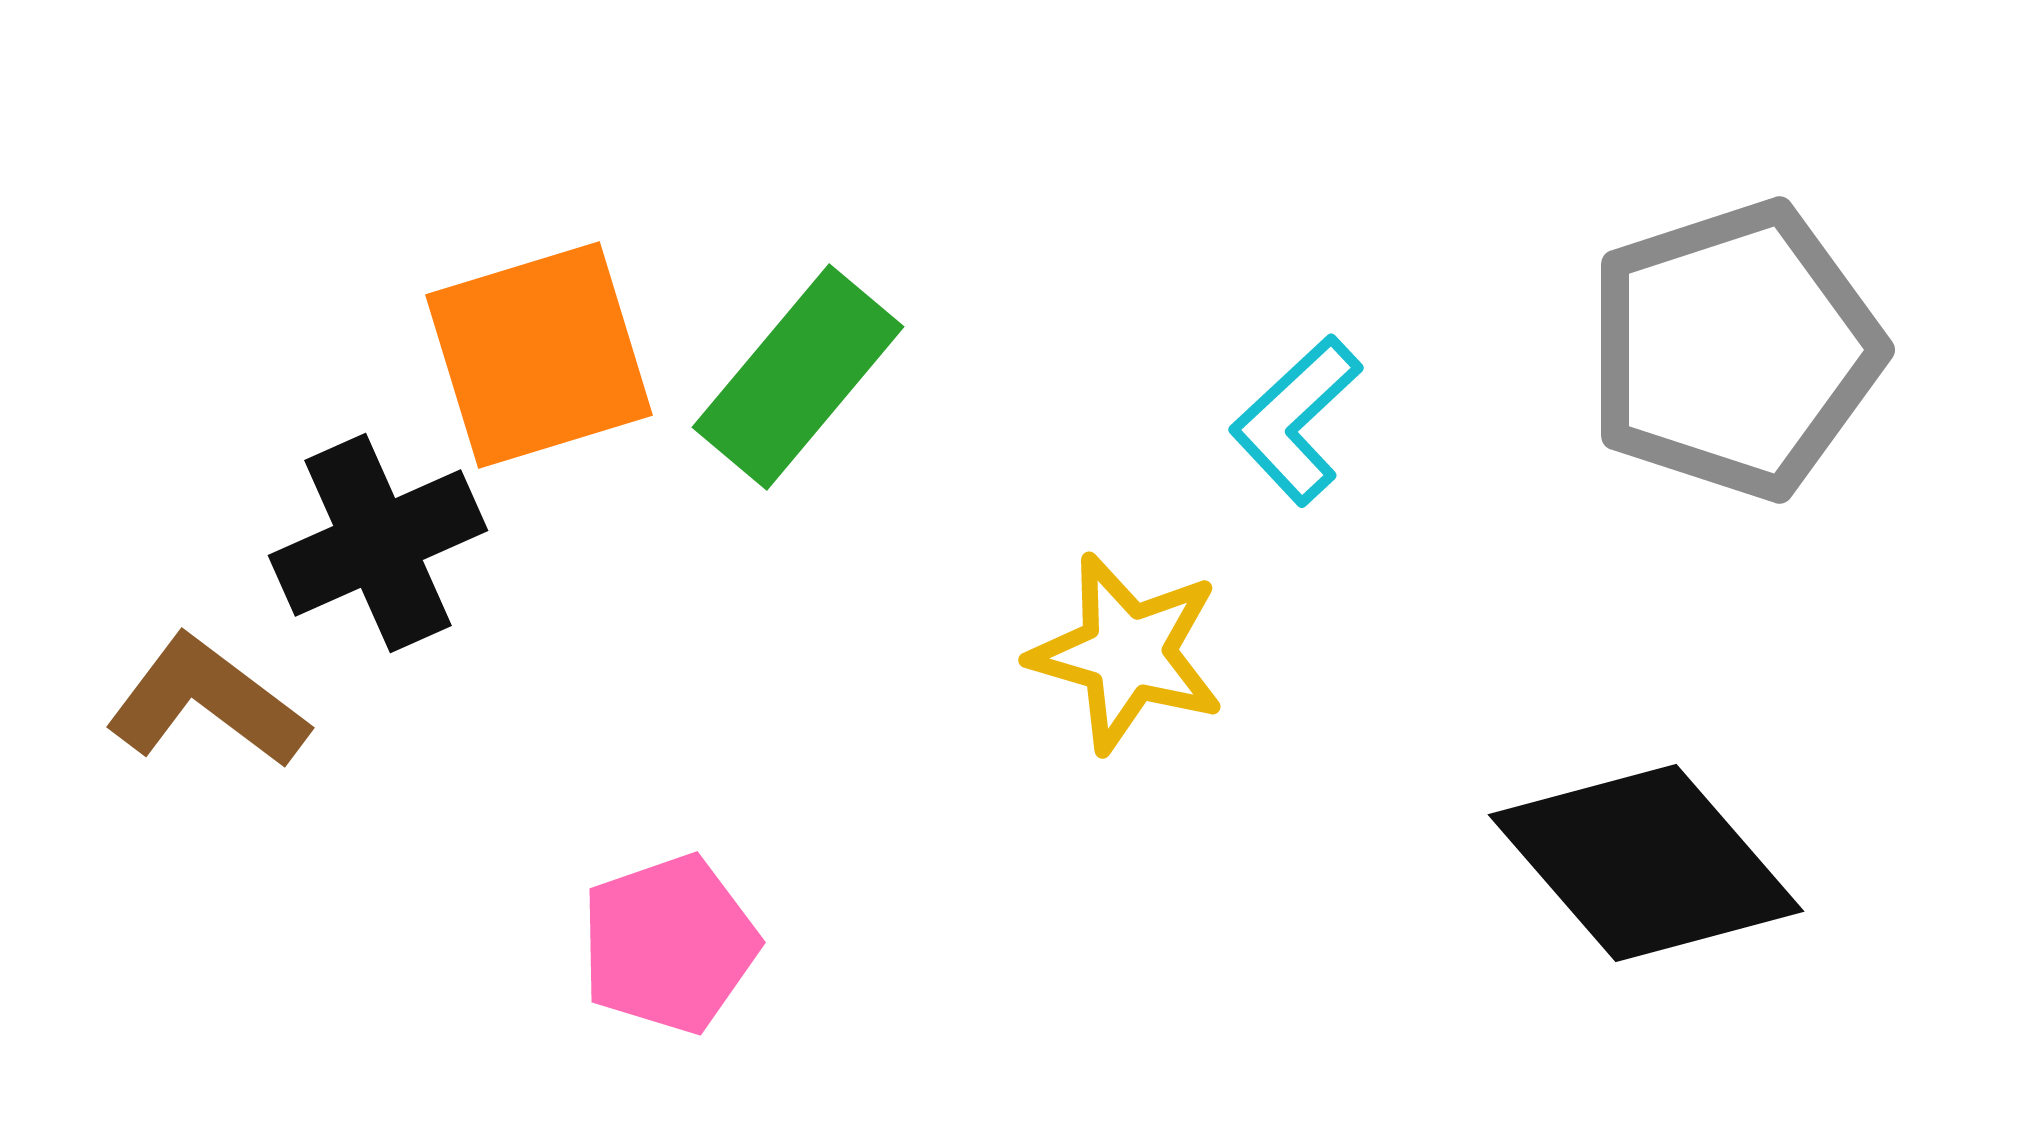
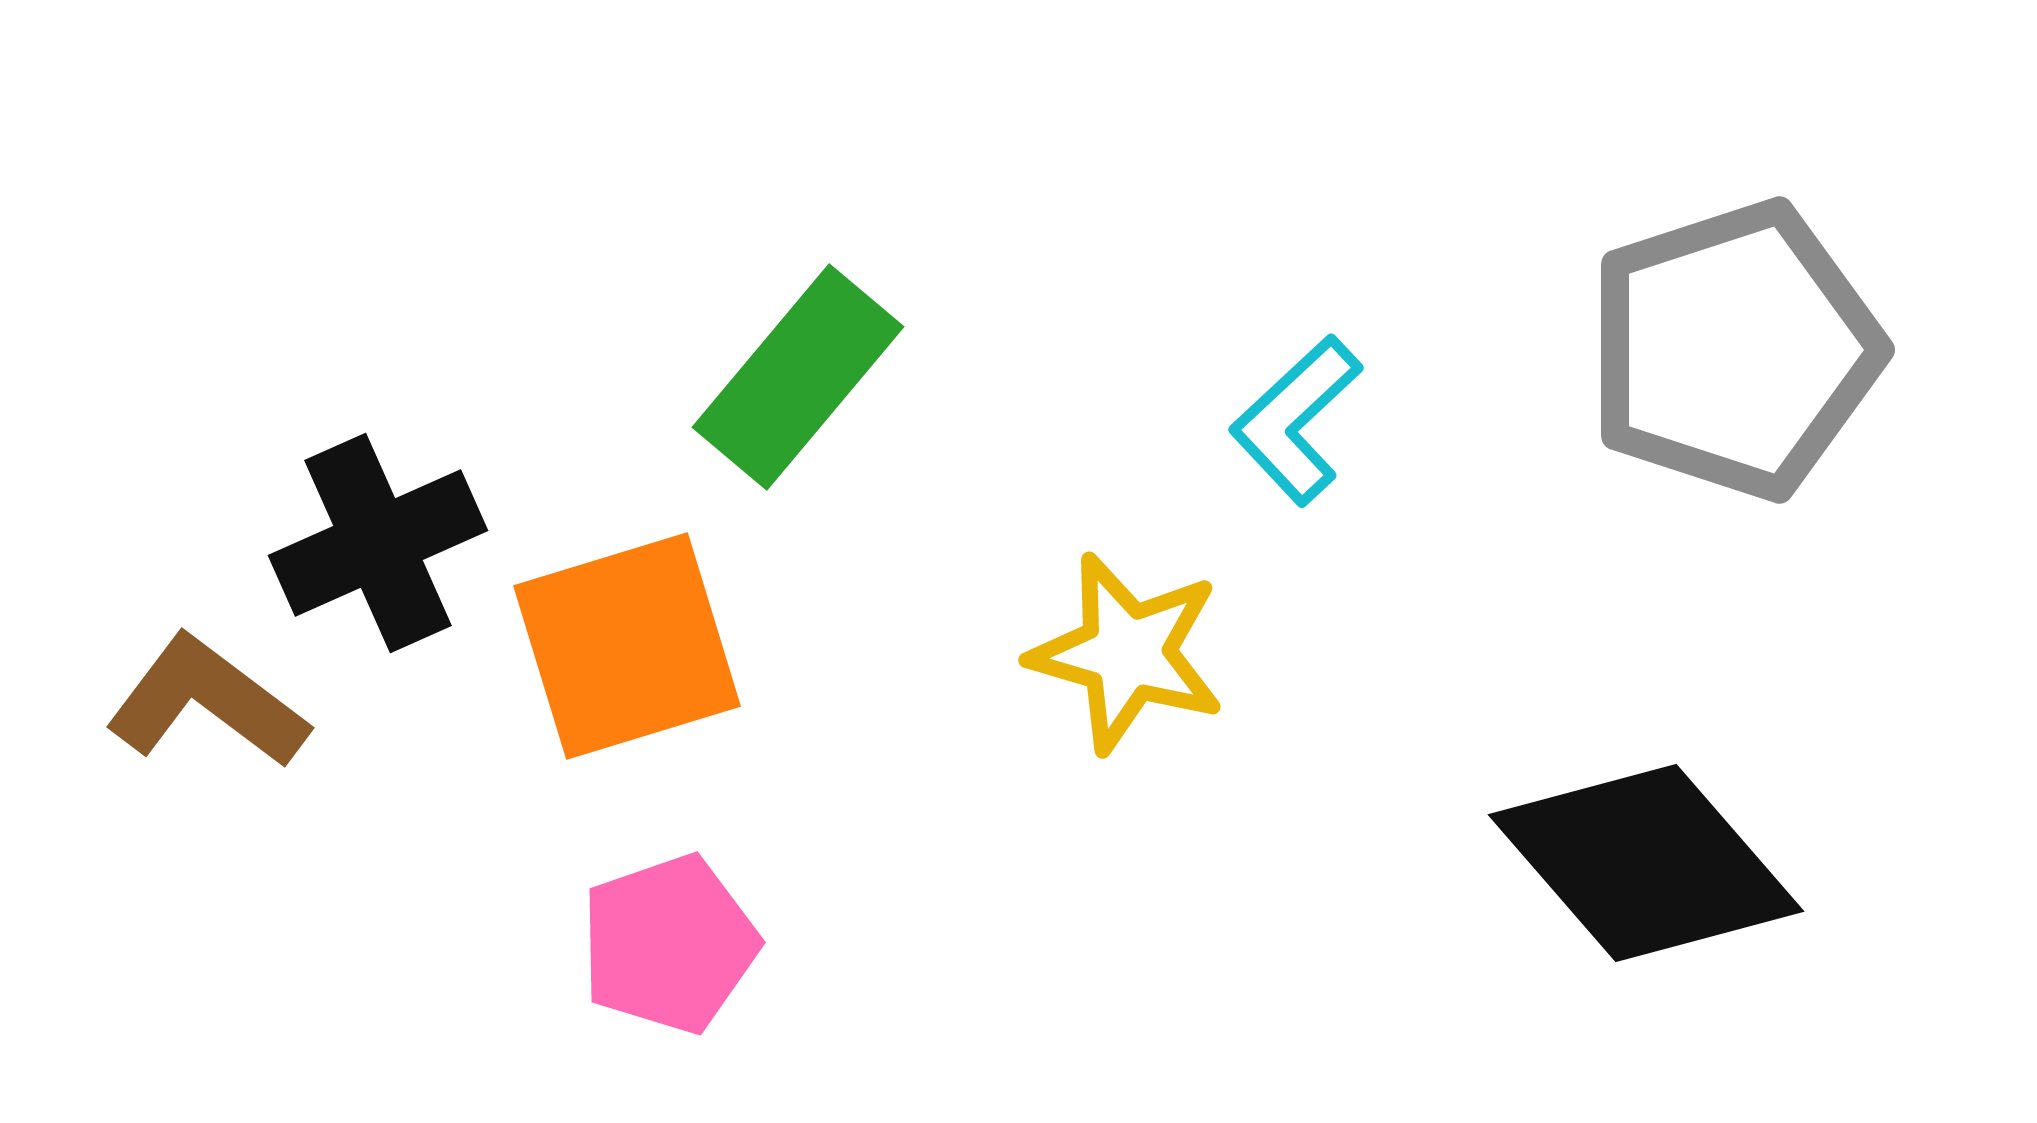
orange square: moved 88 px right, 291 px down
